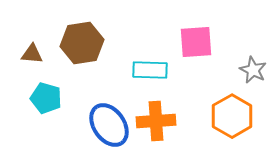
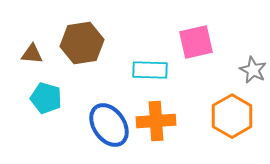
pink square: rotated 9 degrees counterclockwise
